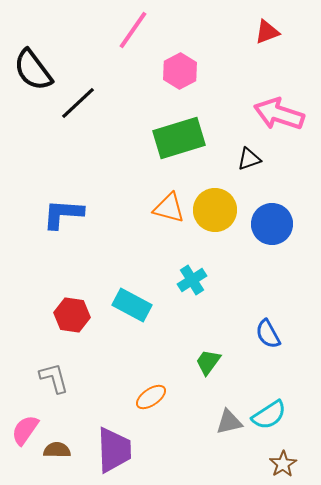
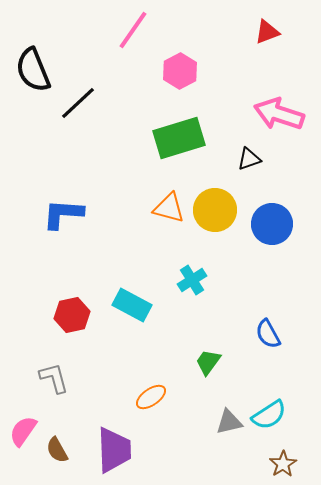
black semicircle: rotated 15 degrees clockwise
red hexagon: rotated 20 degrees counterclockwise
pink semicircle: moved 2 px left, 1 px down
brown semicircle: rotated 120 degrees counterclockwise
